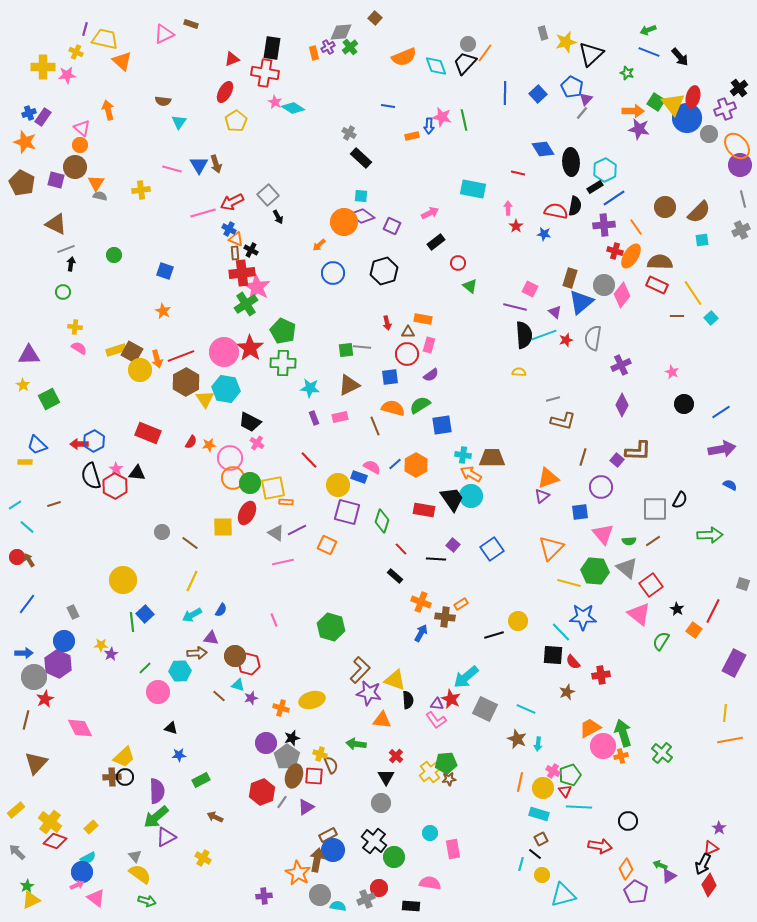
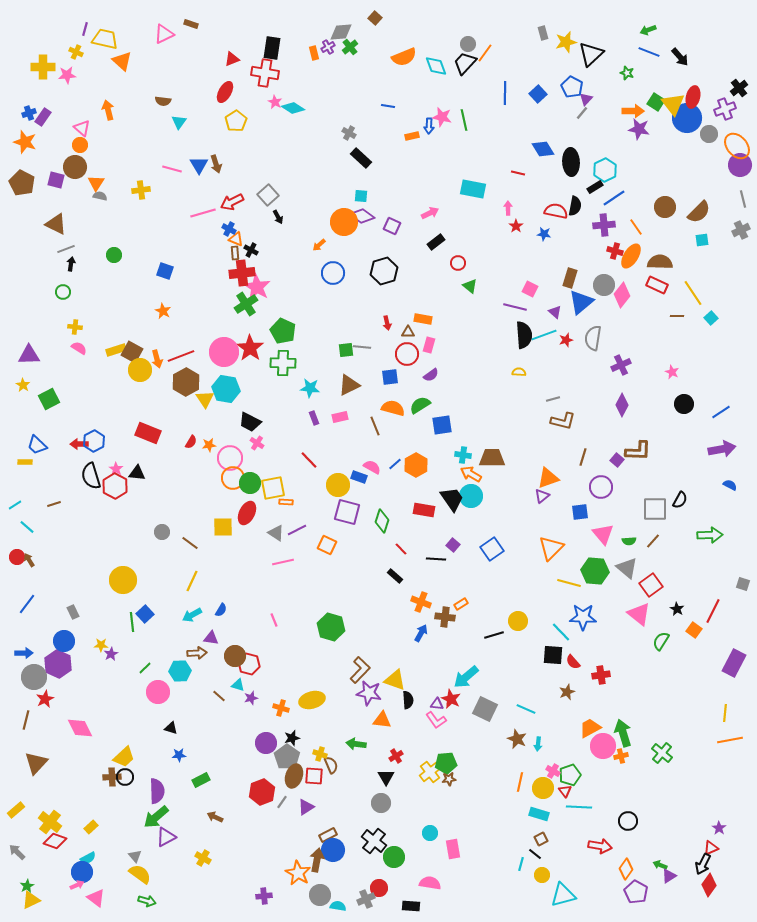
brown line at (653, 541): rotated 14 degrees counterclockwise
red cross at (396, 756): rotated 16 degrees clockwise
